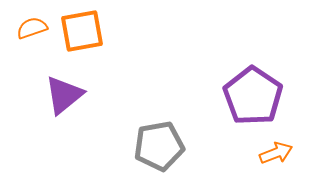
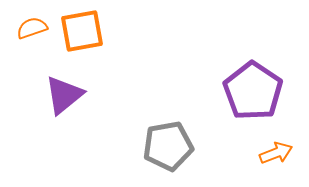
purple pentagon: moved 5 px up
gray pentagon: moved 9 px right
